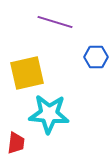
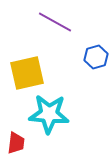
purple line: rotated 12 degrees clockwise
blue hexagon: rotated 15 degrees counterclockwise
